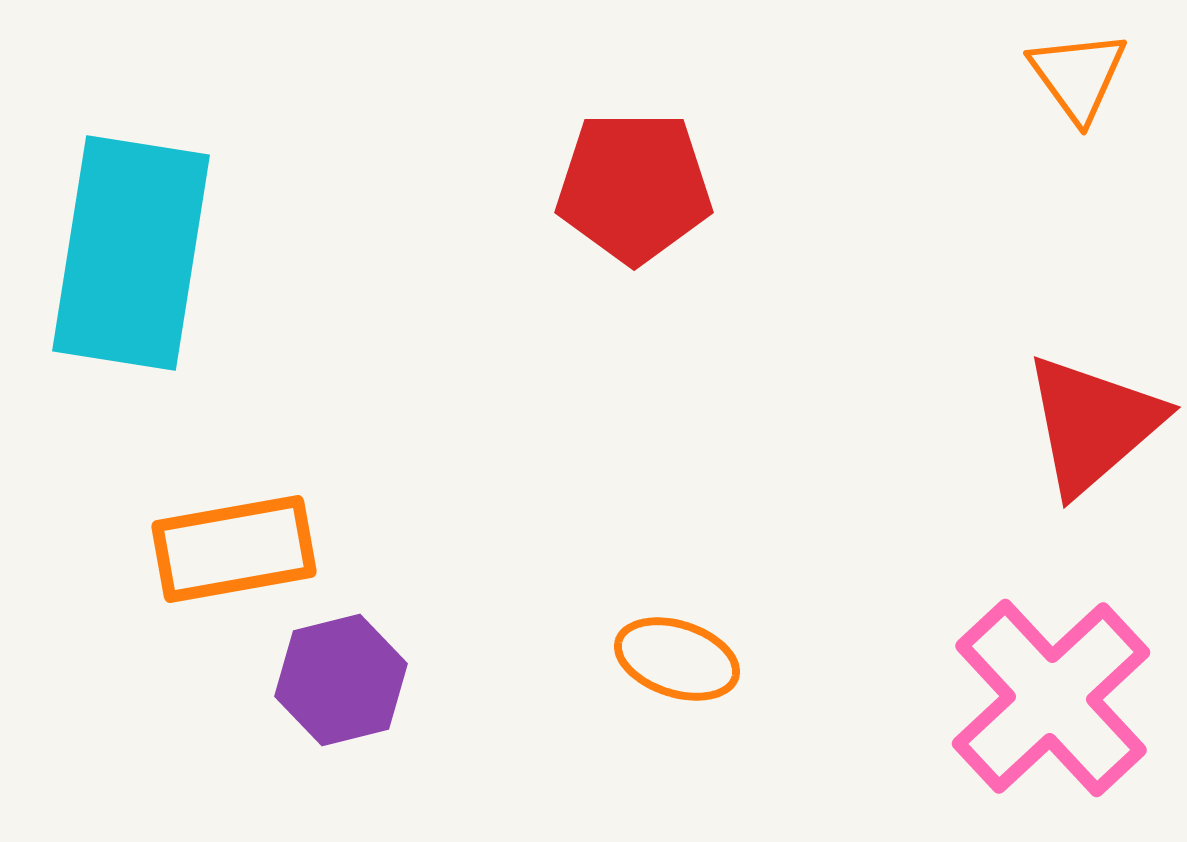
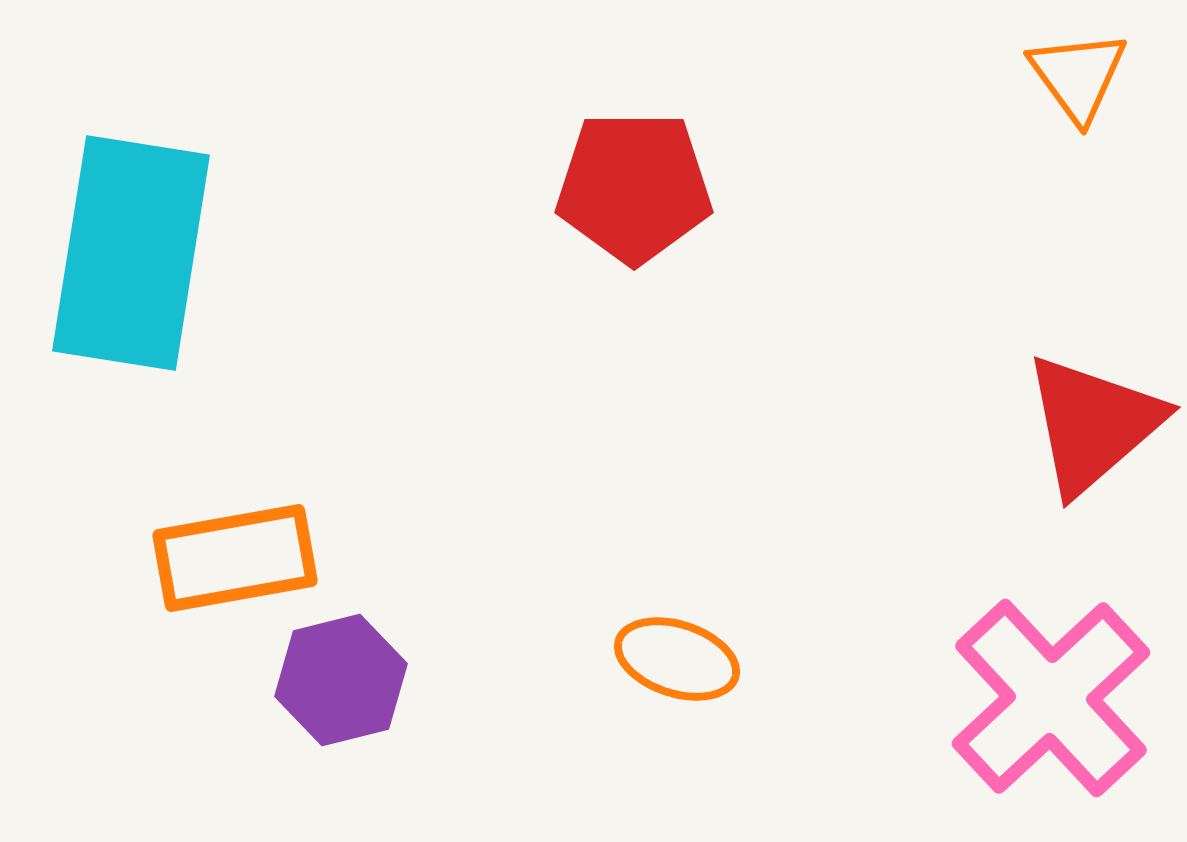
orange rectangle: moved 1 px right, 9 px down
